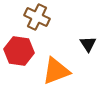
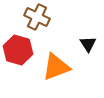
red hexagon: moved 1 px left, 1 px up; rotated 8 degrees clockwise
orange triangle: moved 4 px up
